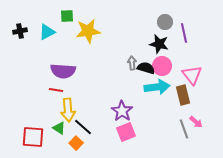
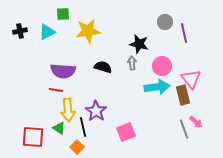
green square: moved 4 px left, 2 px up
black star: moved 20 px left
black semicircle: moved 43 px left, 1 px up
pink triangle: moved 1 px left, 4 px down
purple star: moved 26 px left
black line: rotated 36 degrees clockwise
orange square: moved 1 px right, 4 px down
